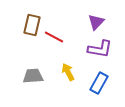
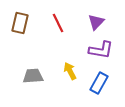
brown rectangle: moved 12 px left, 2 px up
red line: moved 4 px right, 14 px up; rotated 36 degrees clockwise
purple L-shape: moved 1 px right, 1 px down
yellow arrow: moved 2 px right, 1 px up
